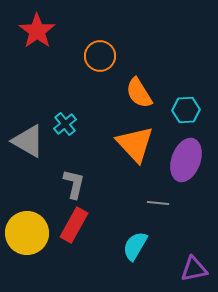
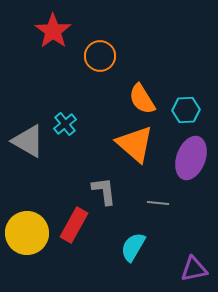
red star: moved 16 px right
orange semicircle: moved 3 px right, 6 px down
orange triangle: rotated 6 degrees counterclockwise
purple ellipse: moved 5 px right, 2 px up
gray L-shape: moved 30 px right, 7 px down; rotated 20 degrees counterclockwise
cyan semicircle: moved 2 px left, 1 px down
